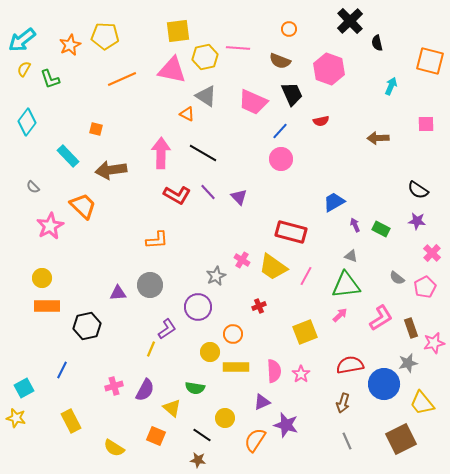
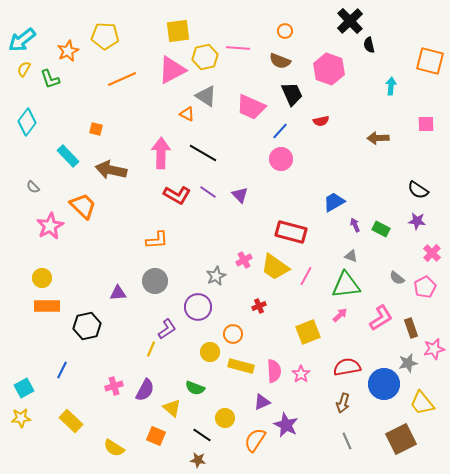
orange circle at (289, 29): moved 4 px left, 2 px down
black semicircle at (377, 43): moved 8 px left, 2 px down
orange star at (70, 45): moved 2 px left, 6 px down
pink triangle at (172, 70): rotated 40 degrees counterclockwise
cyan arrow at (391, 86): rotated 18 degrees counterclockwise
pink trapezoid at (253, 102): moved 2 px left, 5 px down
brown arrow at (111, 170): rotated 20 degrees clockwise
purple line at (208, 192): rotated 12 degrees counterclockwise
purple triangle at (239, 197): moved 1 px right, 2 px up
pink cross at (242, 260): moved 2 px right; rotated 28 degrees clockwise
yellow trapezoid at (273, 267): moved 2 px right
gray circle at (150, 285): moved 5 px right, 4 px up
yellow square at (305, 332): moved 3 px right
pink star at (434, 343): moved 6 px down
red semicircle at (350, 365): moved 3 px left, 2 px down
yellow rectangle at (236, 367): moved 5 px right, 1 px up; rotated 15 degrees clockwise
green semicircle at (195, 388): rotated 12 degrees clockwise
yellow star at (16, 418): moved 5 px right; rotated 18 degrees counterclockwise
yellow rectangle at (71, 421): rotated 20 degrees counterclockwise
purple star at (286, 425): rotated 10 degrees clockwise
